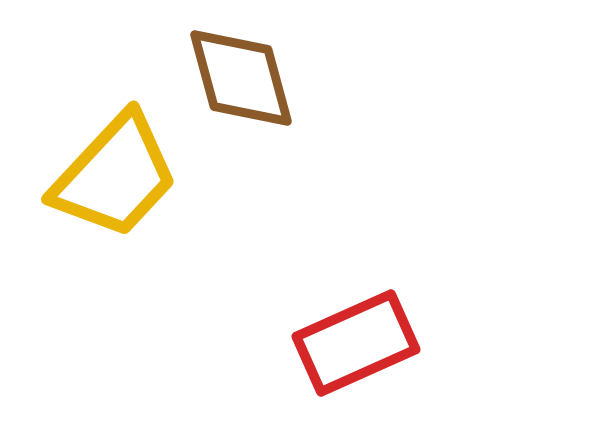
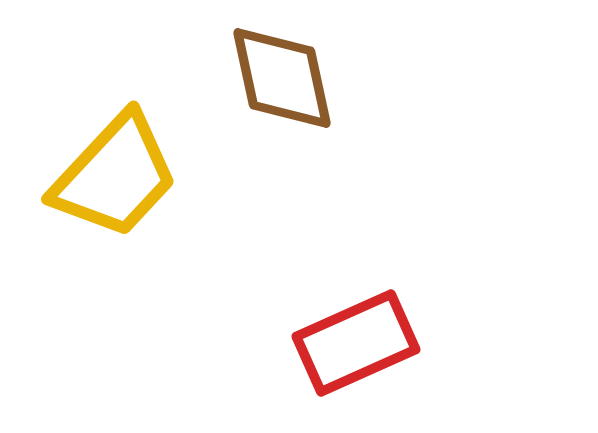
brown diamond: moved 41 px right; rotated 3 degrees clockwise
